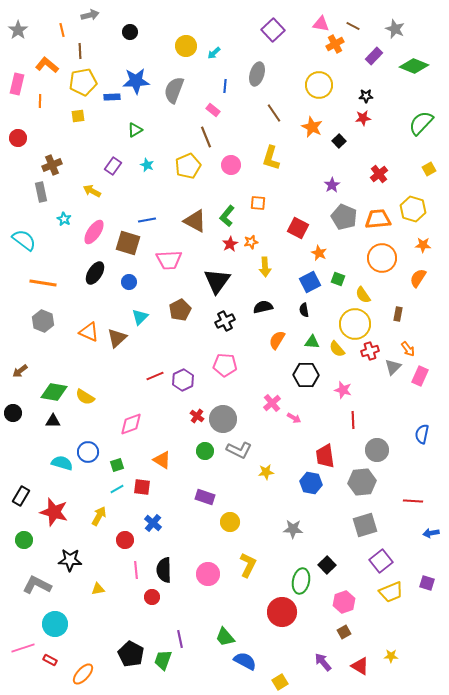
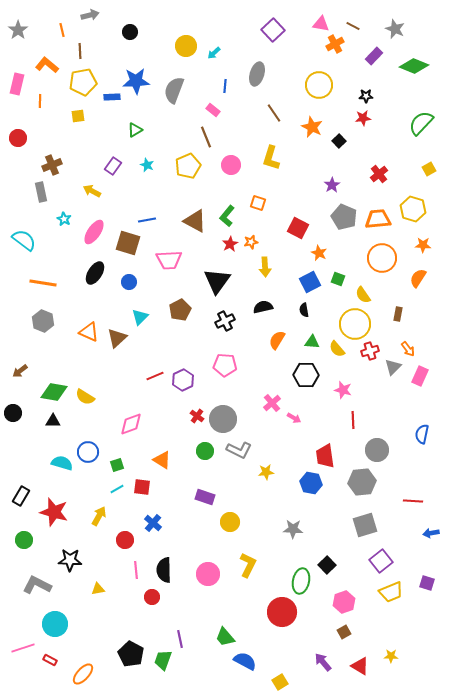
orange square at (258, 203): rotated 14 degrees clockwise
